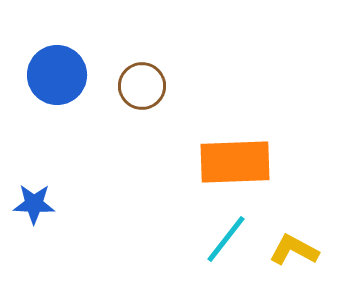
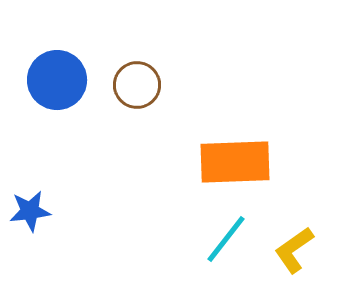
blue circle: moved 5 px down
brown circle: moved 5 px left, 1 px up
blue star: moved 4 px left, 7 px down; rotated 9 degrees counterclockwise
yellow L-shape: rotated 63 degrees counterclockwise
